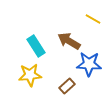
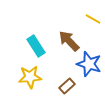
brown arrow: rotated 15 degrees clockwise
blue star: rotated 15 degrees clockwise
yellow star: moved 2 px down
